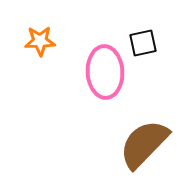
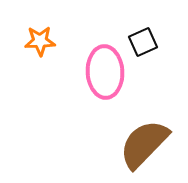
black square: moved 1 px up; rotated 12 degrees counterclockwise
